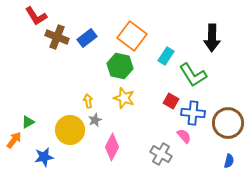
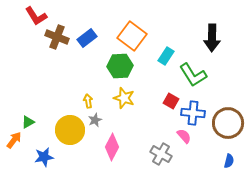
green hexagon: rotated 15 degrees counterclockwise
